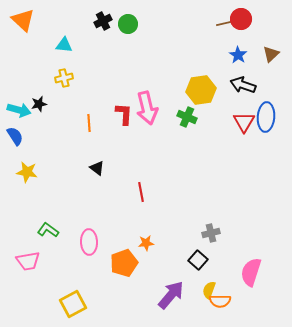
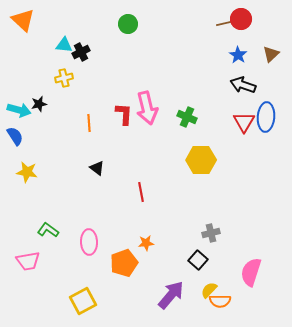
black cross: moved 22 px left, 31 px down
yellow hexagon: moved 70 px down; rotated 8 degrees clockwise
yellow semicircle: rotated 24 degrees clockwise
yellow square: moved 10 px right, 3 px up
